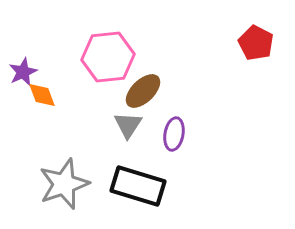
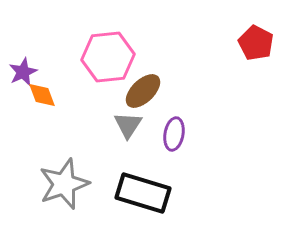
black rectangle: moved 5 px right, 7 px down
